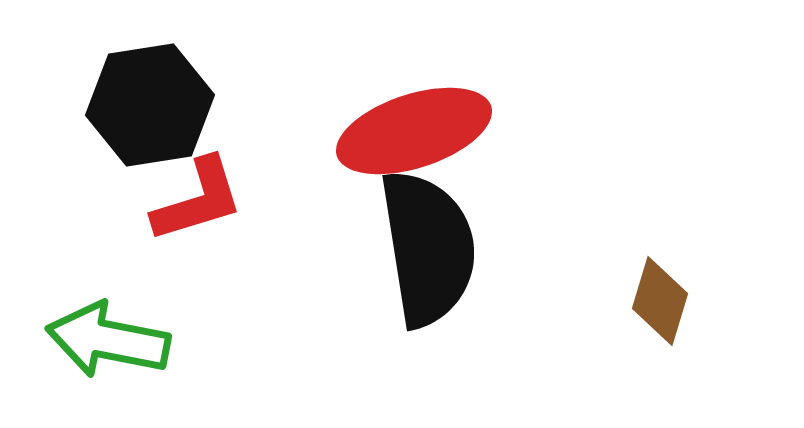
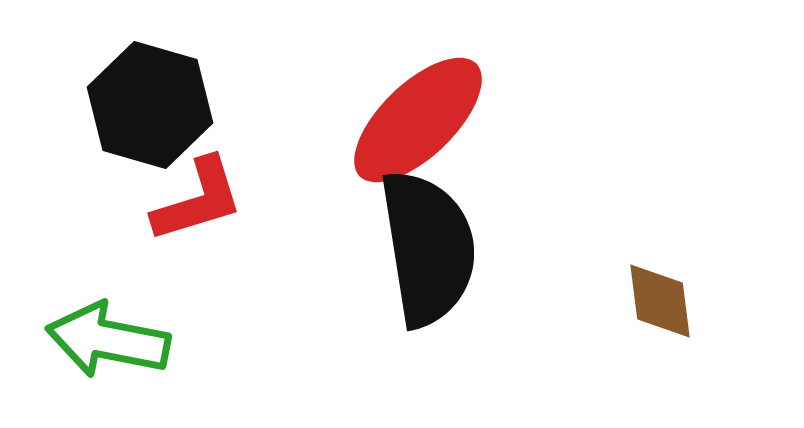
black hexagon: rotated 25 degrees clockwise
red ellipse: moved 4 px right, 11 px up; rotated 26 degrees counterclockwise
brown diamond: rotated 24 degrees counterclockwise
